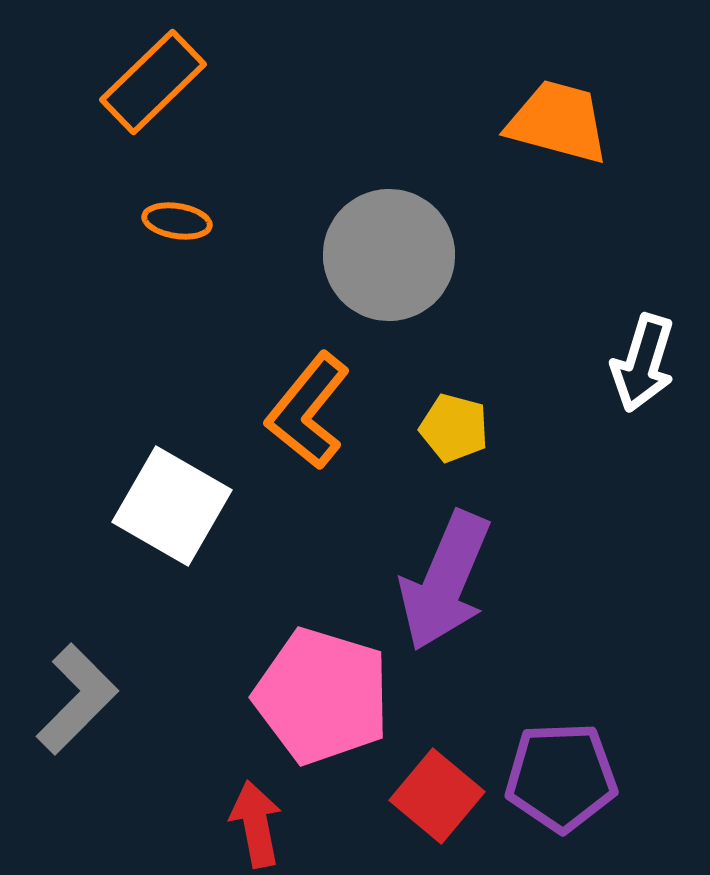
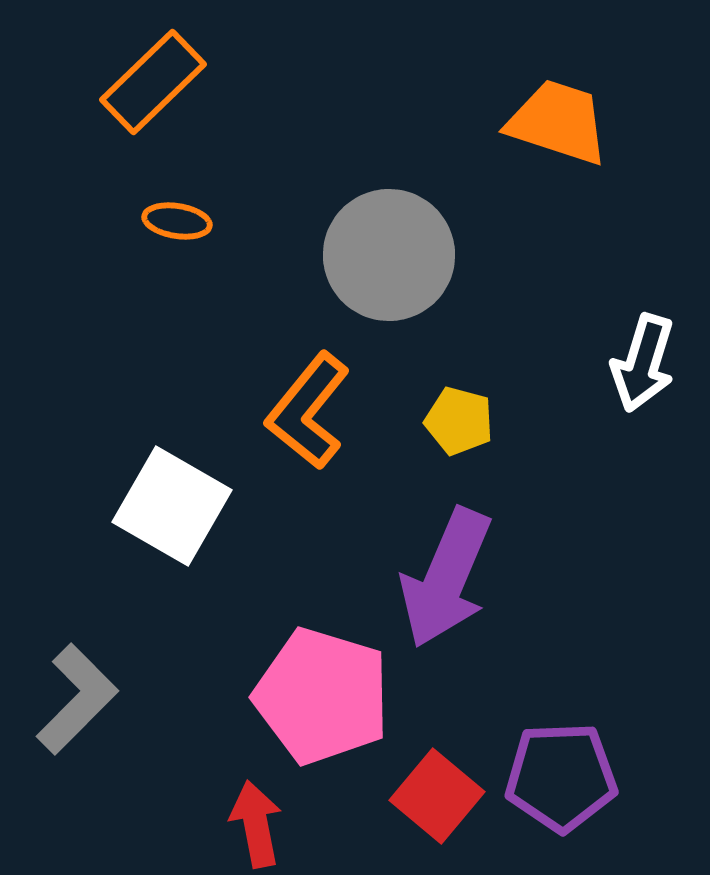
orange trapezoid: rotated 3 degrees clockwise
yellow pentagon: moved 5 px right, 7 px up
purple arrow: moved 1 px right, 3 px up
